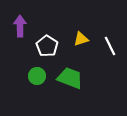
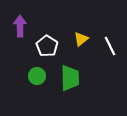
yellow triangle: rotated 21 degrees counterclockwise
green trapezoid: rotated 68 degrees clockwise
